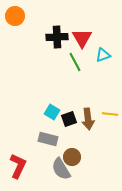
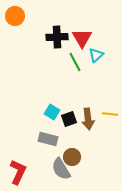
cyan triangle: moved 7 px left; rotated 21 degrees counterclockwise
red L-shape: moved 6 px down
